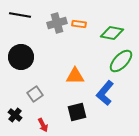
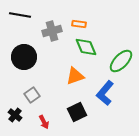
gray cross: moved 5 px left, 8 px down
green diamond: moved 26 px left, 14 px down; rotated 55 degrees clockwise
black circle: moved 3 px right
orange triangle: rotated 18 degrees counterclockwise
gray square: moved 3 px left, 1 px down
black square: rotated 12 degrees counterclockwise
red arrow: moved 1 px right, 3 px up
